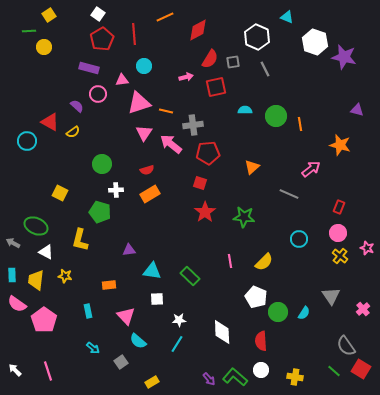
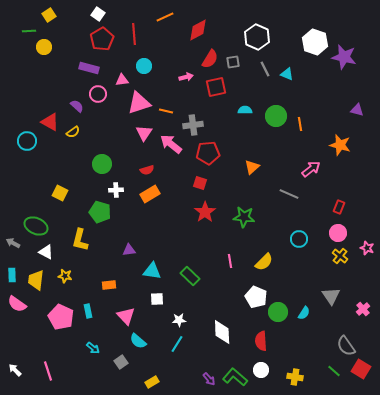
cyan triangle at (287, 17): moved 57 px down
pink pentagon at (44, 320): moved 17 px right, 3 px up; rotated 10 degrees counterclockwise
